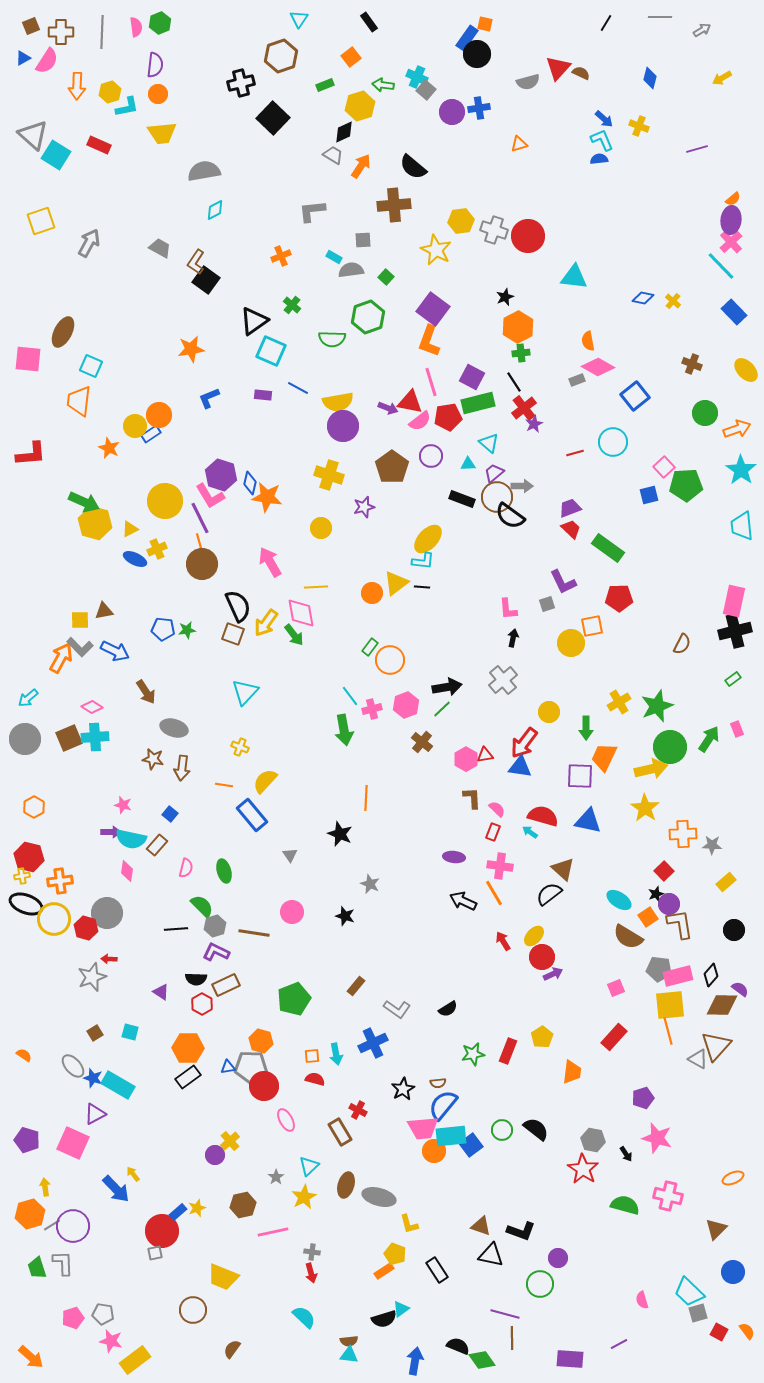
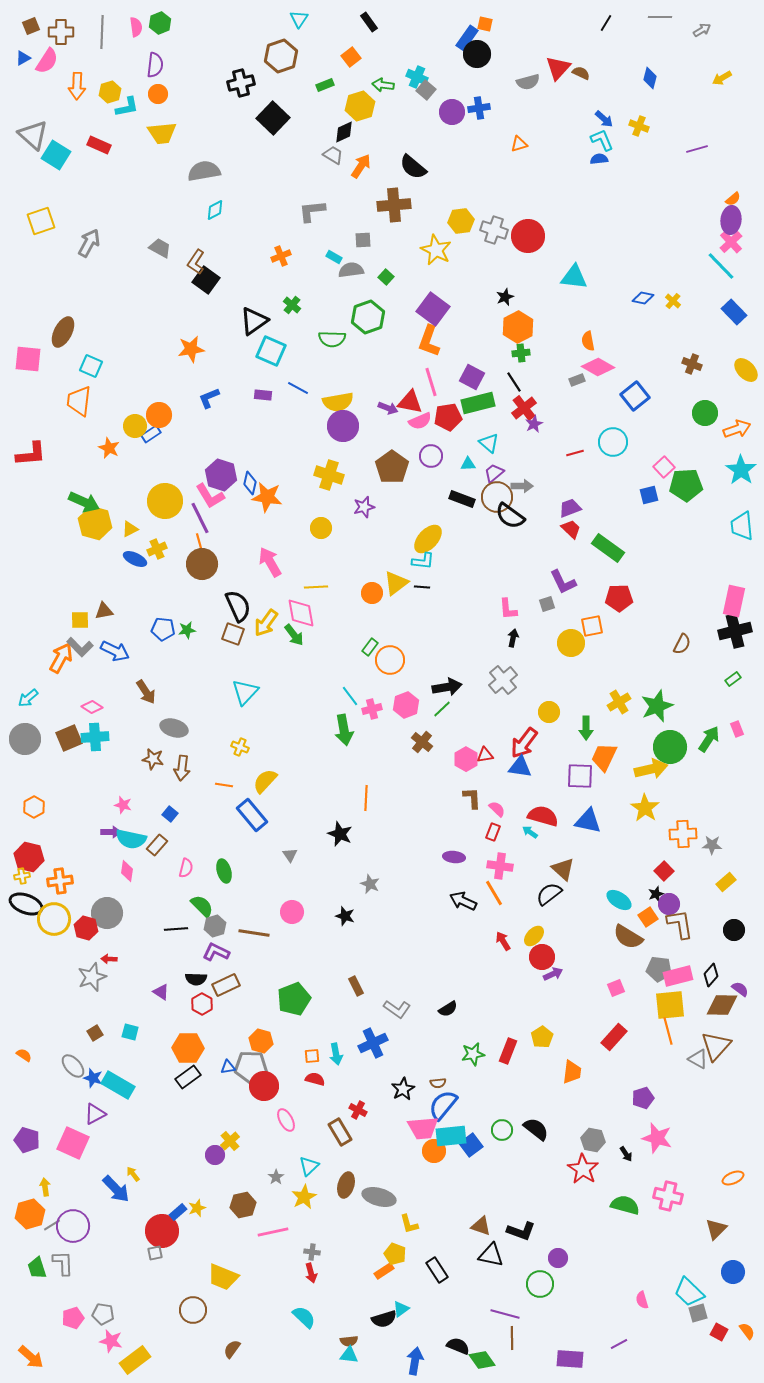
pink semicircle at (420, 421): rotated 15 degrees clockwise
brown rectangle at (356, 986): rotated 66 degrees counterclockwise
